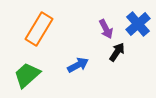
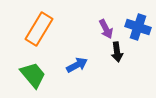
blue cross: moved 3 px down; rotated 30 degrees counterclockwise
black arrow: rotated 138 degrees clockwise
blue arrow: moved 1 px left
green trapezoid: moved 6 px right; rotated 92 degrees clockwise
